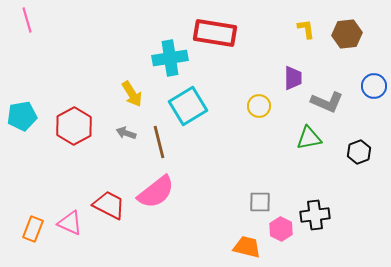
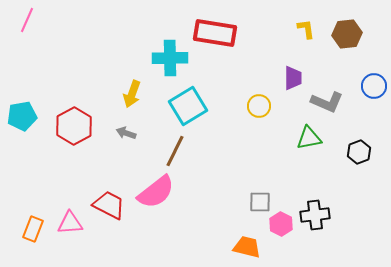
pink line: rotated 40 degrees clockwise
cyan cross: rotated 8 degrees clockwise
yellow arrow: rotated 52 degrees clockwise
brown line: moved 16 px right, 9 px down; rotated 40 degrees clockwise
pink triangle: rotated 28 degrees counterclockwise
pink hexagon: moved 5 px up
